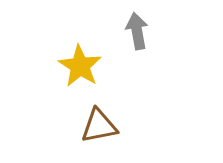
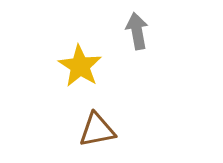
brown triangle: moved 2 px left, 4 px down
